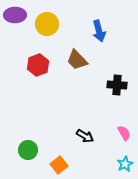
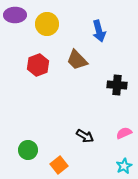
pink semicircle: rotated 84 degrees counterclockwise
cyan star: moved 1 px left, 2 px down
